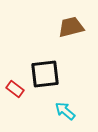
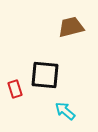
black square: moved 1 px down; rotated 12 degrees clockwise
red rectangle: rotated 36 degrees clockwise
